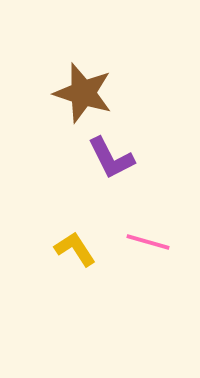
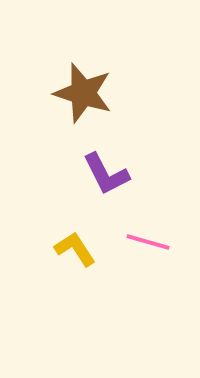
purple L-shape: moved 5 px left, 16 px down
